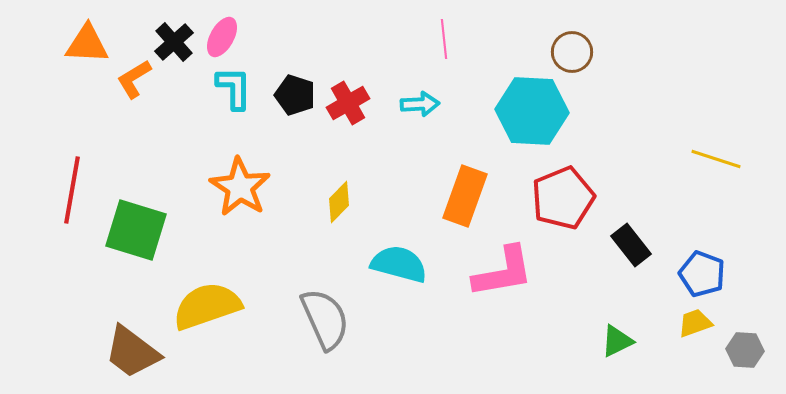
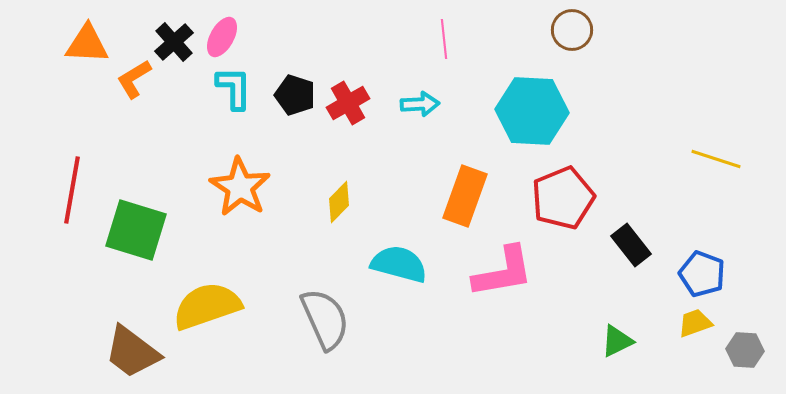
brown circle: moved 22 px up
